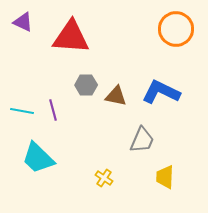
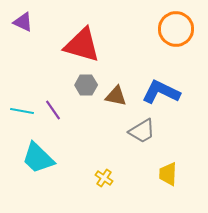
red triangle: moved 11 px right, 8 px down; rotated 12 degrees clockwise
purple line: rotated 20 degrees counterclockwise
gray trapezoid: moved 9 px up; rotated 36 degrees clockwise
yellow trapezoid: moved 3 px right, 3 px up
